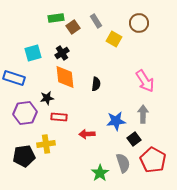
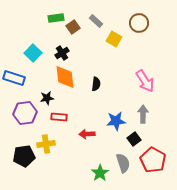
gray rectangle: rotated 16 degrees counterclockwise
cyan square: rotated 30 degrees counterclockwise
